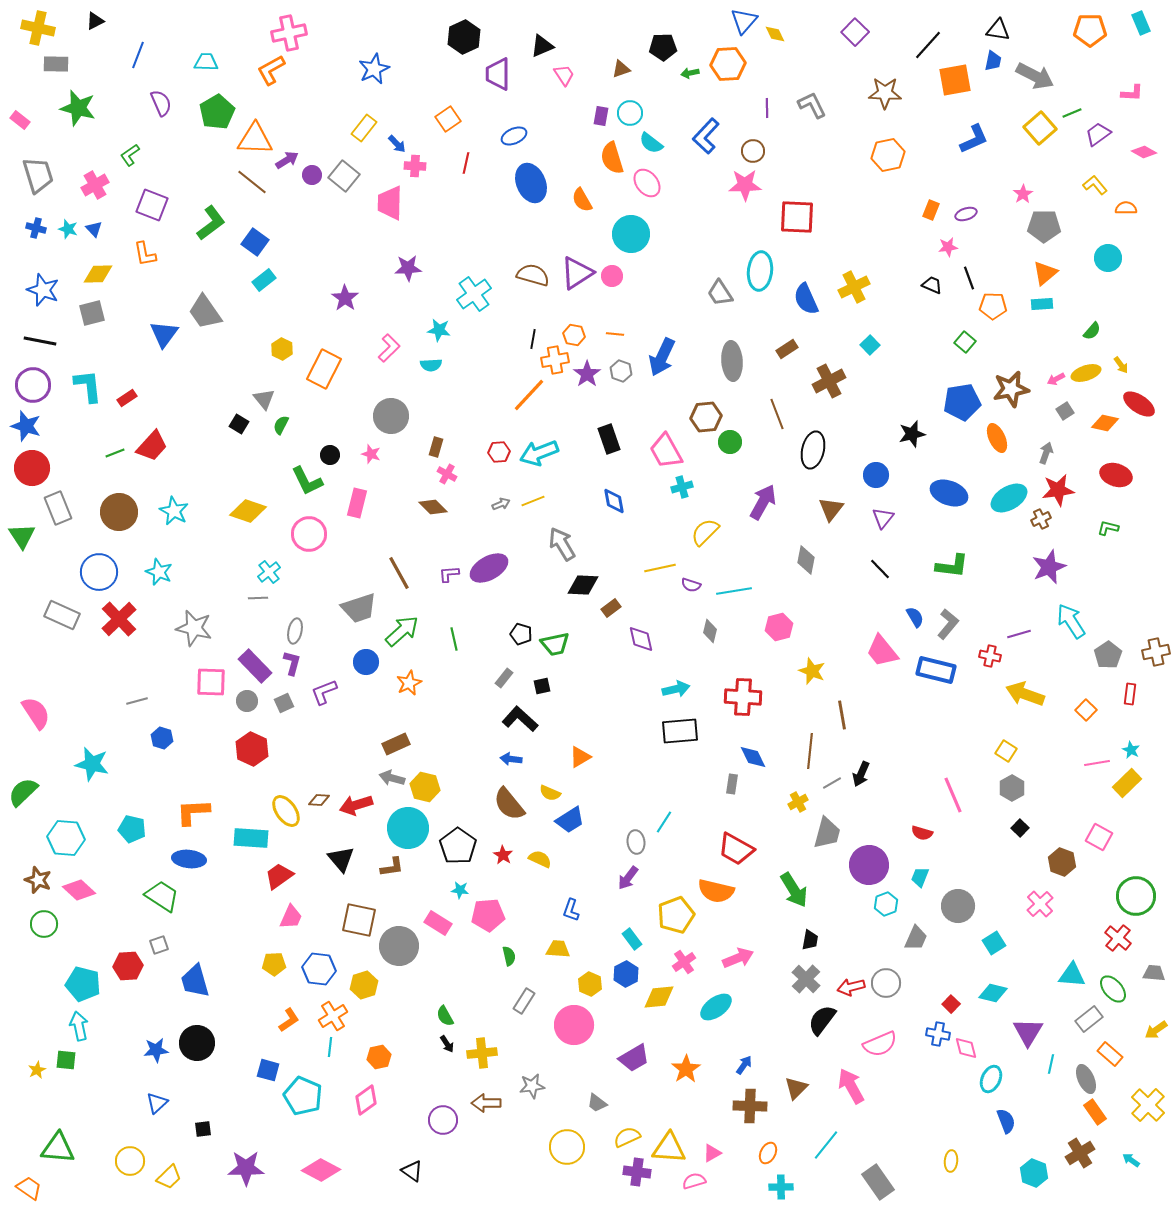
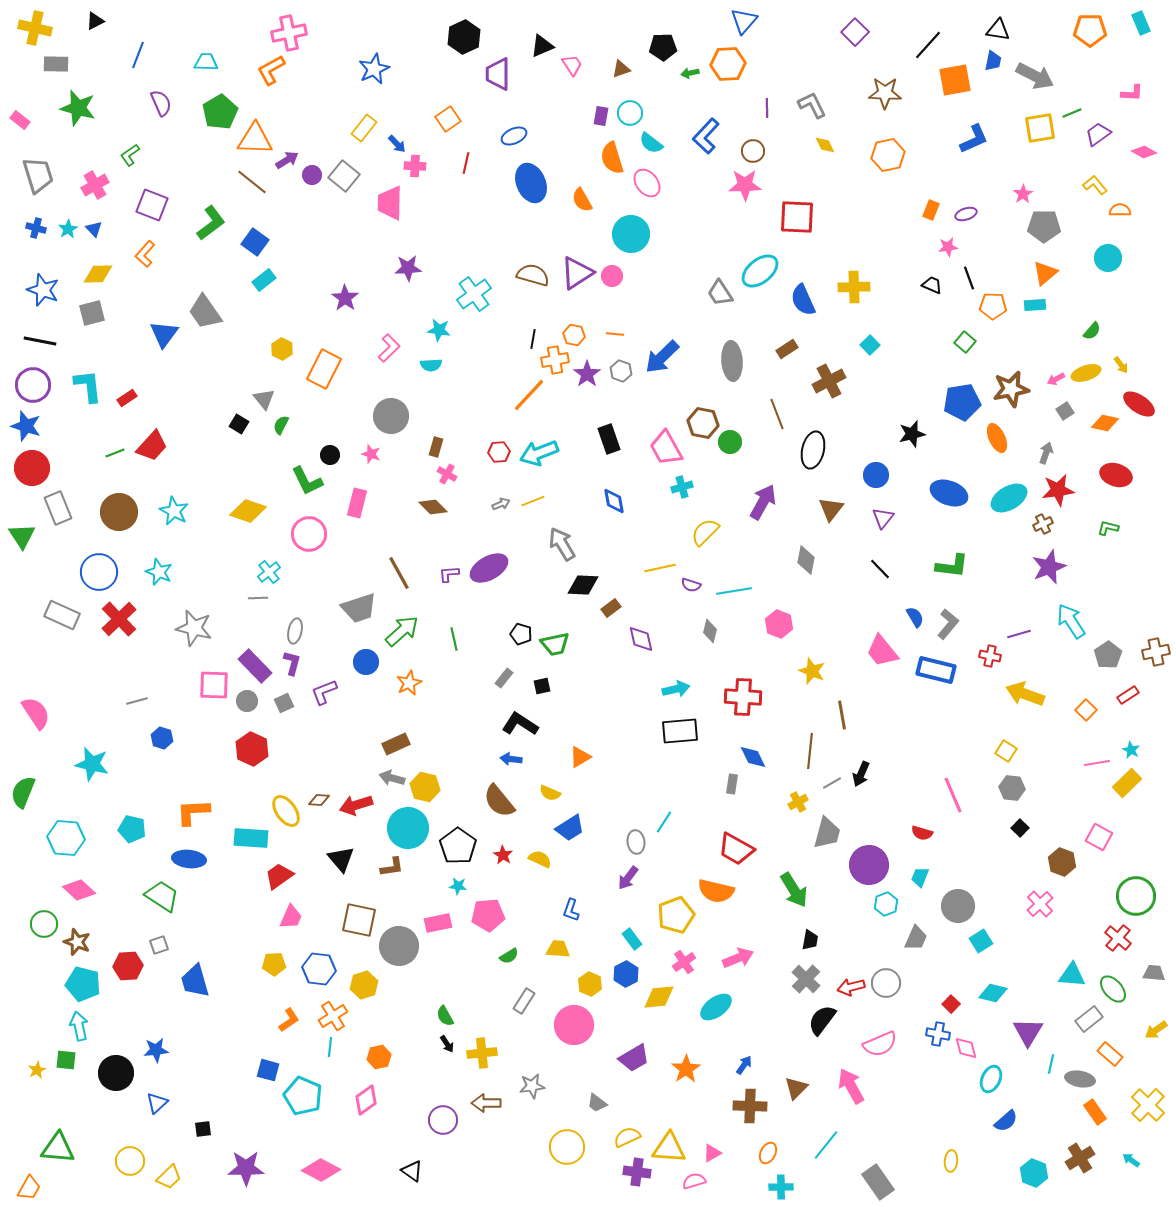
yellow cross at (38, 28): moved 3 px left
yellow diamond at (775, 34): moved 50 px right, 111 px down
pink trapezoid at (564, 75): moved 8 px right, 10 px up
green pentagon at (217, 112): moved 3 px right
yellow square at (1040, 128): rotated 32 degrees clockwise
orange semicircle at (1126, 208): moved 6 px left, 2 px down
cyan star at (68, 229): rotated 24 degrees clockwise
orange L-shape at (145, 254): rotated 52 degrees clockwise
cyan ellipse at (760, 271): rotated 45 degrees clockwise
yellow cross at (854, 287): rotated 24 degrees clockwise
blue semicircle at (806, 299): moved 3 px left, 1 px down
cyan rectangle at (1042, 304): moved 7 px left, 1 px down
blue arrow at (662, 357): rotated 21 degrees clockwise
brown hexagon at (706, 417): moved 3 px left, 6 px down; rotated 16 degrees clockwise
pink trapezoid at (666, 451): moved 3 px up
brown cross at (1041, 519): moved 2 px right, 5 px down
pink hexagon at (779, 627): moved 3 px up; rotated 24 degrees counterclockwise
pink square at (211, 682): moved 3 px right, 3 px down
red rectangle at (1130, 694): moved 2 px left, 1 px down; rotated 50 degrees clockwise
black L-shape at (520, 719): moved 5 px down; rotated 9 degrees counterclockwise
gray hexagon at (1012, 788): rotated 25 degrees counterclockwise
green semicircle at (23, 792): rotated 24 degrees counterclockwise
brown semicircle at (509, 804): moved 10 px left, 3 px up
blue trapezoid at (570, 820): moved 8 px down
brown star at (38, 880): moved 39 px right, 62 px down
cyan star at (460, 890): moved 2 px left, 4 px up
pink rectangle at (438, 923): rotated 44 degrees counterclockwise
cyan square at (994, 943): moved 13 px left, 2 px up
green semicircle at (509, 956): rotated 72 degrees clockwise
black circle at (197, 1043): moved 81 px left, 30 px down
gray ellipse at (1086, 1079): moved 6 px left; rotated 56 degrees counterclockwise
blue semicircle at (1006, 1121): rotated 70 degrees clockwise
brown cross at (1080, 1153): moved 5 px down
orange trapezoid at (29, 1188): rotated 84 degrees clockwise
